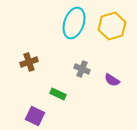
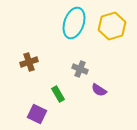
gray cross: moved 2 px left
purple semicircle: moved 13 px left, 10 px down
green rectangle: rotated 35 degrees clockwise
purple square: moved 2 px right, 2 px up
